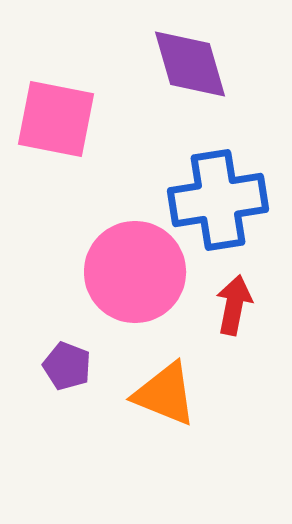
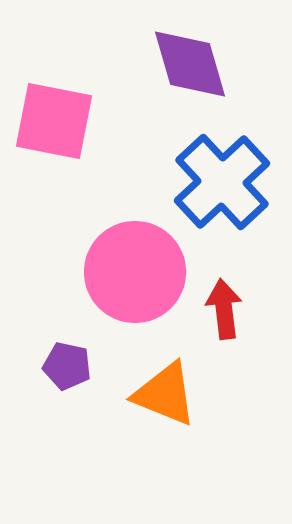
pink square: moved 2 px left, 2 px down
blue cross: moved 4 px right, 18 px up; rotated 34 degrees counterclockwise
red arrow: moved 10 px left, 4 px down; rotated 18 degrees counterclockwise
purple pentagon: rotated 9 degrees counterclockwise
